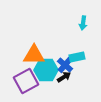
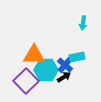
purple square: rotated 15 degrees counterclockwise
